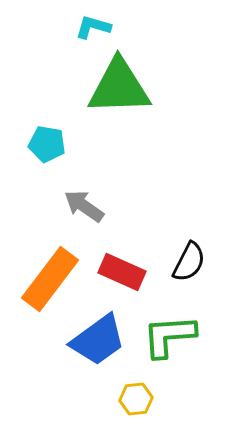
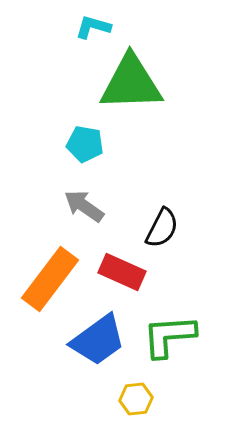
green triangle: moved 12 px right, 4 px up
cyan pentagon: moved 38 px right
black semicircle: moved 27 px left, 34 px up
